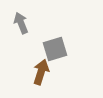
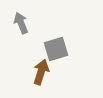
gray square: moved 1 px right
